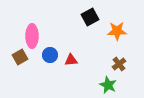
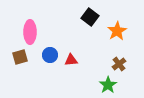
black square: rotated 24 degrees counterclockwise
orange star: rotated 30 degrees counterclockwise
pink ellipse: moved 2 px left, 4 px up
brown square: rotated 14 degrees clockwise
green star: rotated 12 degrees clockwise
